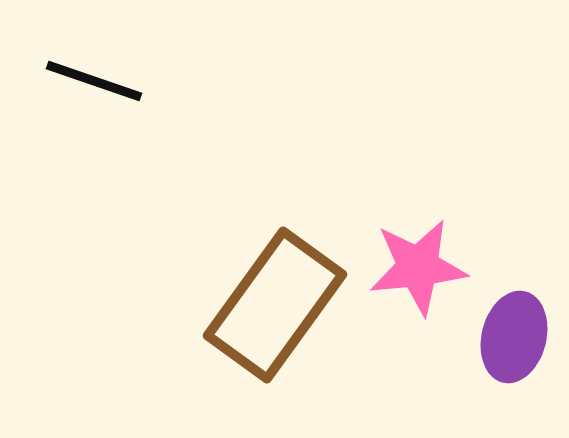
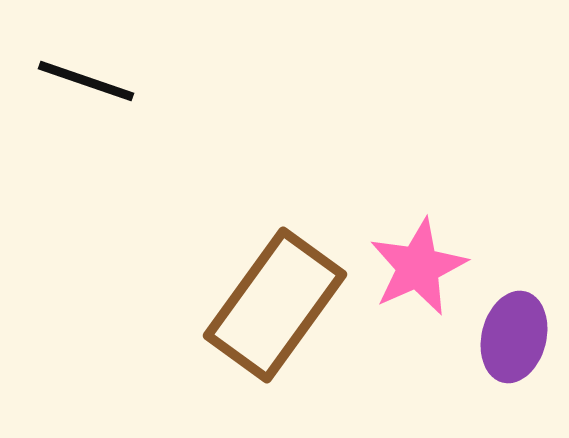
black line: moved 8 px left
pink star: rotated 18 degrees counterclockwise
